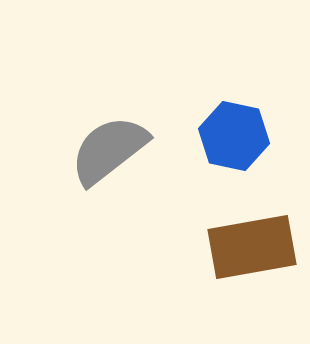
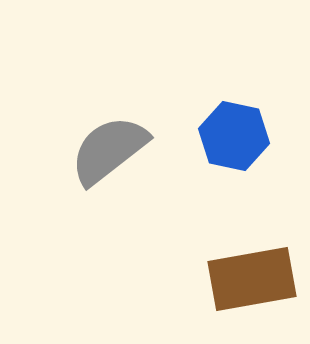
brown rectangle: moved 32 px down
